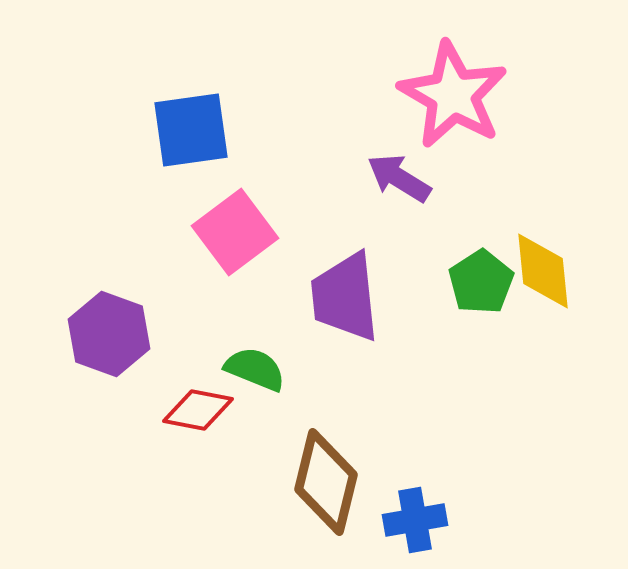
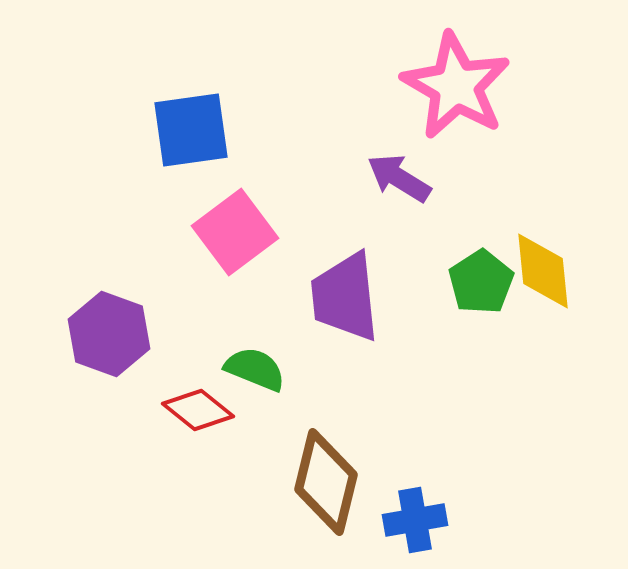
pink star: moved 3 px right, 9 px up
red diamond: rotated 28 degrees clockwise
